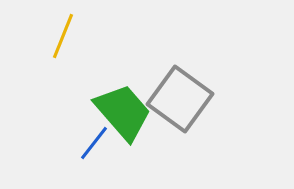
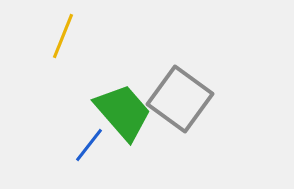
blue line: moved 5 px left, 2 px down
